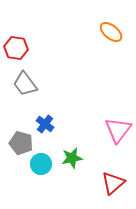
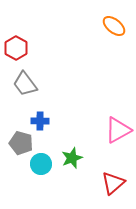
orange ellipse: moved 3 px right, 6 px up
red hexagon: rotated 20 degrees clockwise
blue cross: moved 5 px left, 3 px up; rotated 36 degrees counterclockwise
pink triangle: rotated 24 degrees clockwise
green star: rotated 10 degrees counterclockwise
